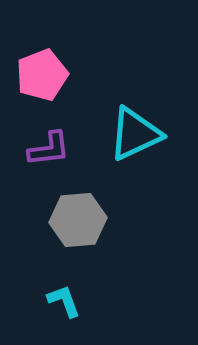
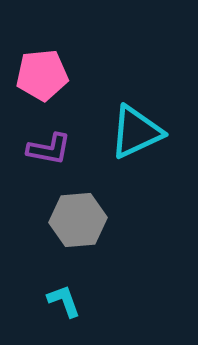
pink pentagon: rotated 15 degrees clockwise
cyan triangle: moved 1 px right, 2 px up
purple L-shape: rotated 18 degrees clockwise
